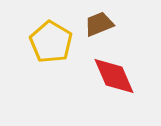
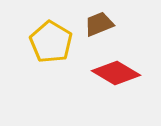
red diamond: moved 2 px right, 3 px up; rotated 36 degrees counterclockwise
